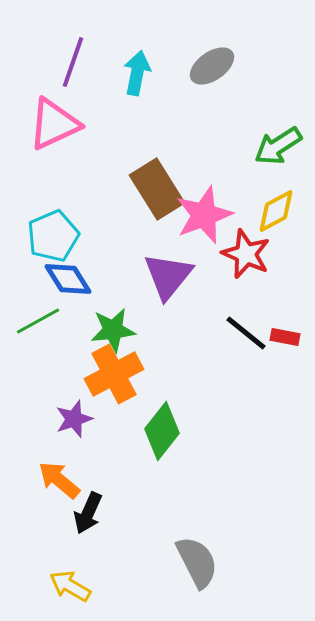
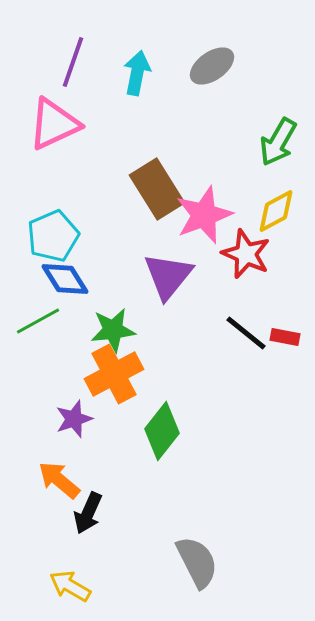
green arrow: moved 4 px up; rotated 27 degrees counterclockwise
blue diamond: moved 3 px left
